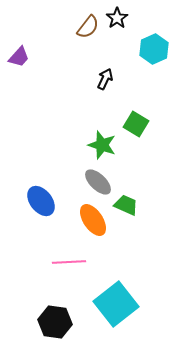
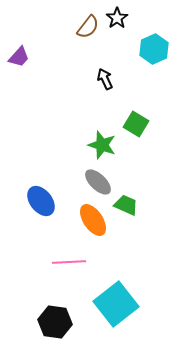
black arrow: rotated 50 degrees counterclockwise
